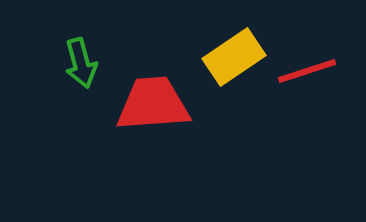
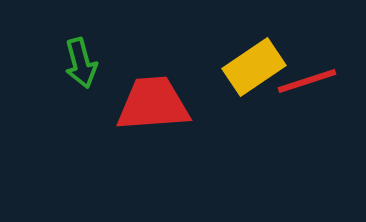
yellow rectangle: moved 20 px right, 10 px down
red line: moved 10 px down
